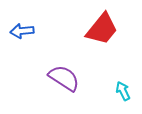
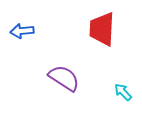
red trapezoid: rotated 144 degrees clockwise
cyan arrow: moved 1 px down; rotated 18 degrees counterclockwise
